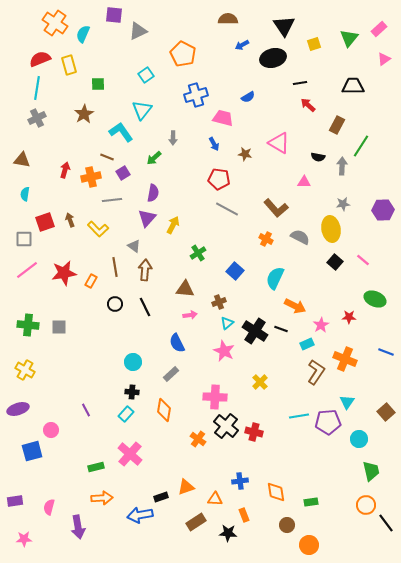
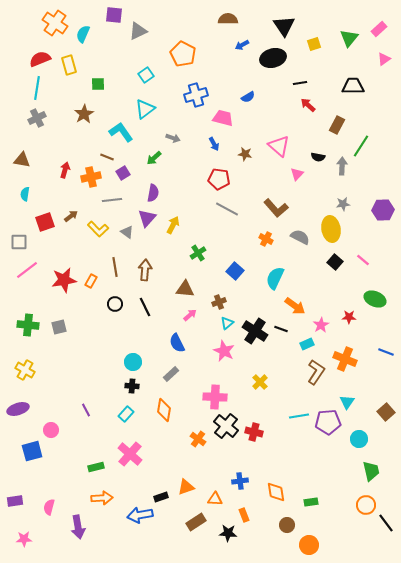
cyan triangle at (142, 110): moved 3 px right, 1 px up; rotated 15 degrees clockwise
gray arrow at (173, 138): rotated 72 degrees counterclockwise
pink triangle at (279, 143): moved 3 px down; rotated 10 degrees clockwise
pink triangle at (304, 182): moved 7 px left, 8 px up; rotated 48 degrees counterclockwise
brown arrow at (70, 220): moved 1 px right, 4 px up; rotated 72 degrees clockwise
gray square at (24, 239): moved 5 px left, 3 px down
gray triangle at (134, 246): moved 7 px left, 14 px up
red star at (64, 273): moved 7 px down
orange arrow at (295, 306): rotated 10 degrees clockwise
pink arrow at (190, 315): rotated 32 degrees counterclockwise
gray square at (59, 327): rotated 14 degrees counterclockwise
black cross at (132, 392): moved 6 px up
